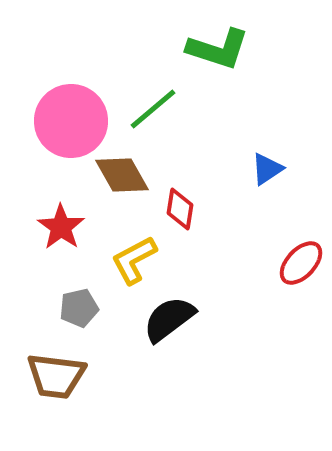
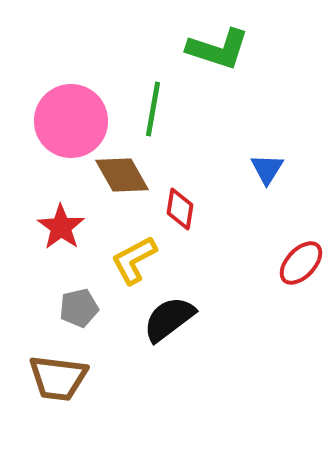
green line: rotated 40 degrees counterclockwise
blue triangle: rotated 24 degrees counterclockwise
brown trapezoid: moved 2 px right, 2 px down
